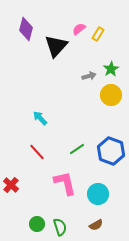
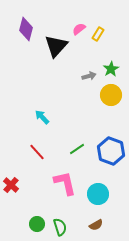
cyan arrow: moved 2 px right, 1 px up
